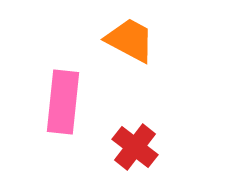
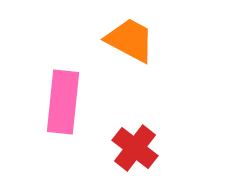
red cross: moved 1 px down
